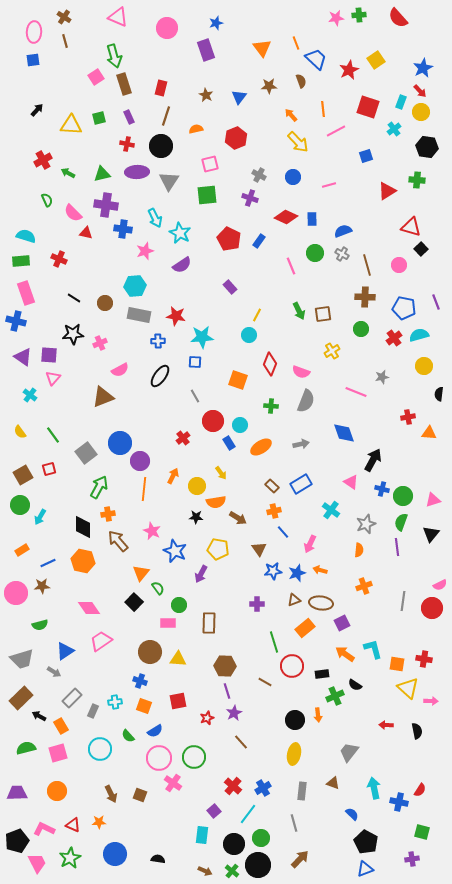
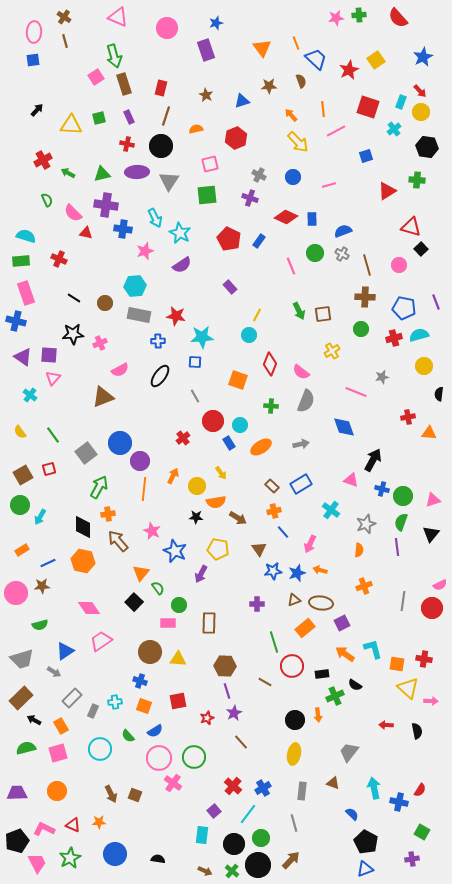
blue star at (423, 68): moved 11 px up
blue triangle at (239, 97): moved 3 px right, 4 px down; rotated 35 degrees clockwise
red cross at (394, 338): rotated 21 degrees clockwise
pink semicircle at (301, 372): rotated 18 degrees clockwise
blue diamond at (344, 433): moved 6 px up
pink triangle at (351, 482): moved 2 px up; rotated 14 degrees counterclockwise
black arrow at (39, 716): moved 5 px left, 4 px down
brown square at (140, 795): moved 5 px left
green square at (422, 832): rotated 14 degrees clockwise
brown arrow at (300, 859): moved 9 px left, 1 px down
